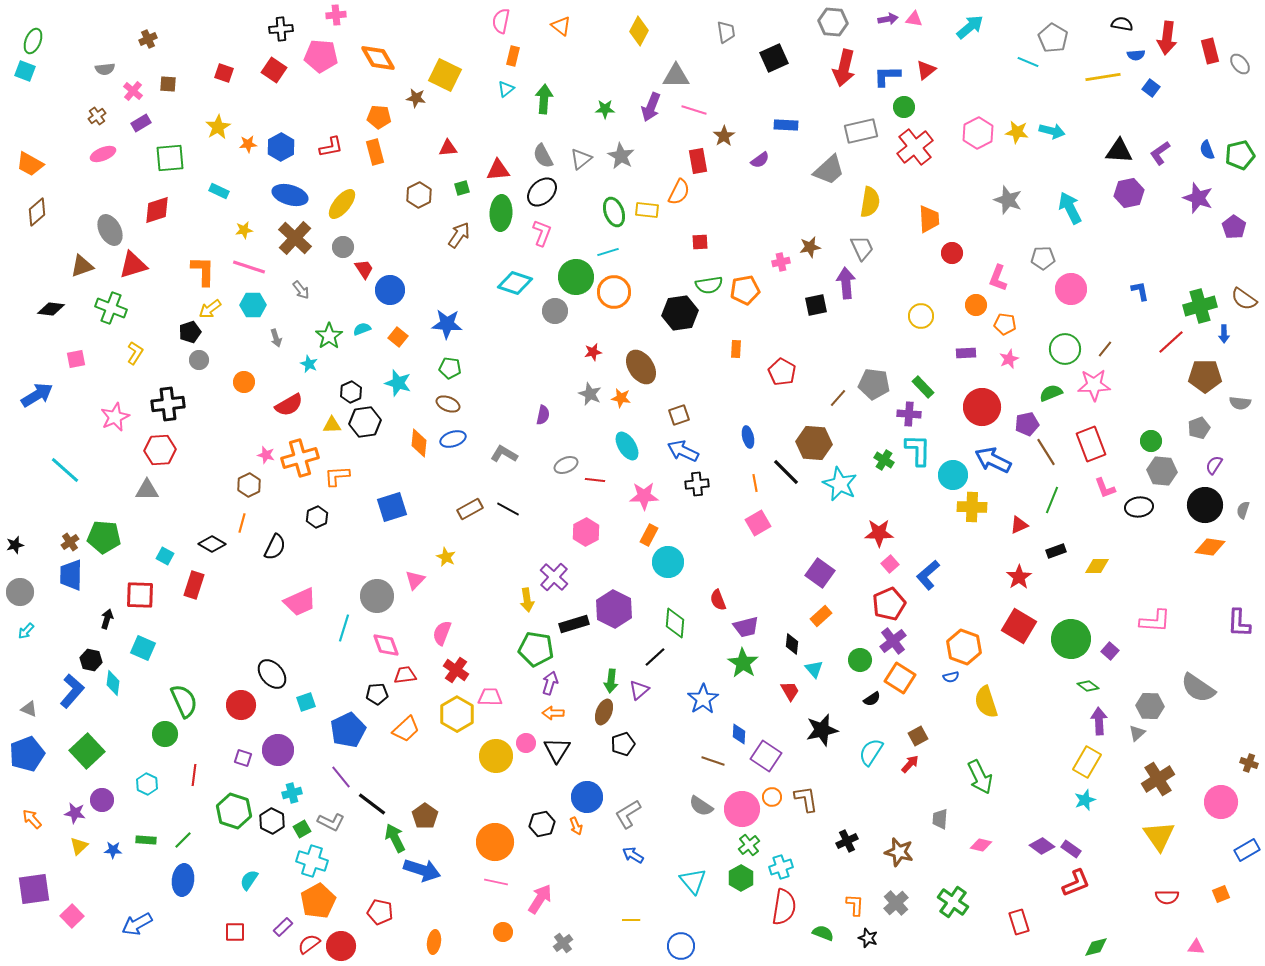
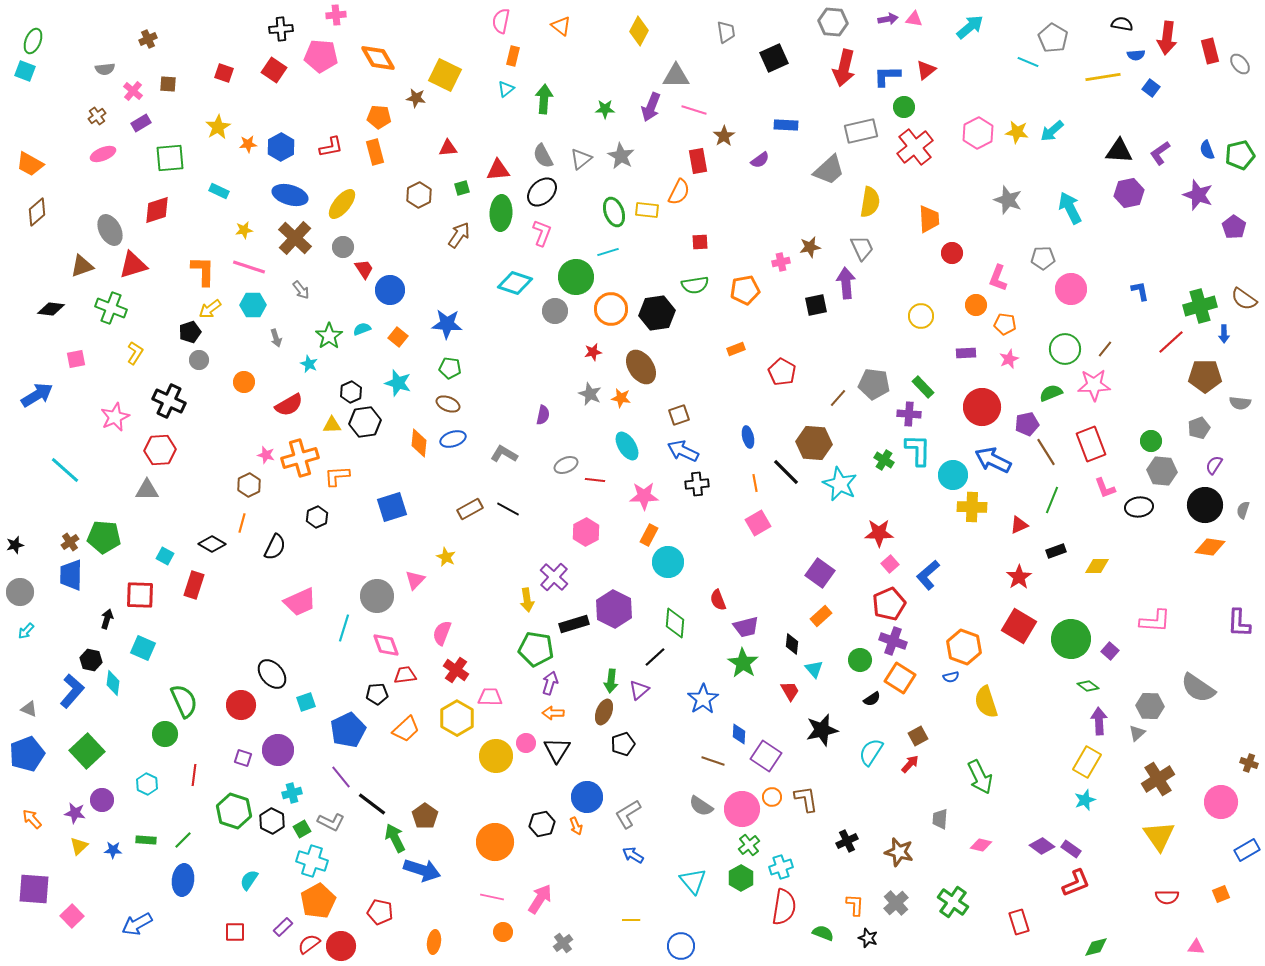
cyan arrow at (1052, 131): rotated 125 degrees clockwise
purple star at (1198, 198): moved 3 px up
green semicircle at (709, 285): moved 14 px left
orange circle at (614, 292): moved 3 px left, 17 px down
black hexagon at (680, 313): moved 23 px left
orange rectangle at (736, 349): rotated 66 degrees clockwise
black cross at (168, 404): moved 1 px right, 3 px up; rotated 32 degrees clockwise
purple cross at (893, 641): rotated 32 degrees counterclockwise
yellow hexagon at (457, 714): moved 4 px down
pink line at (496, 882): moved 4 px left, 15 px down
purple square at (34, 889): rotated 12 degrees clockwise
